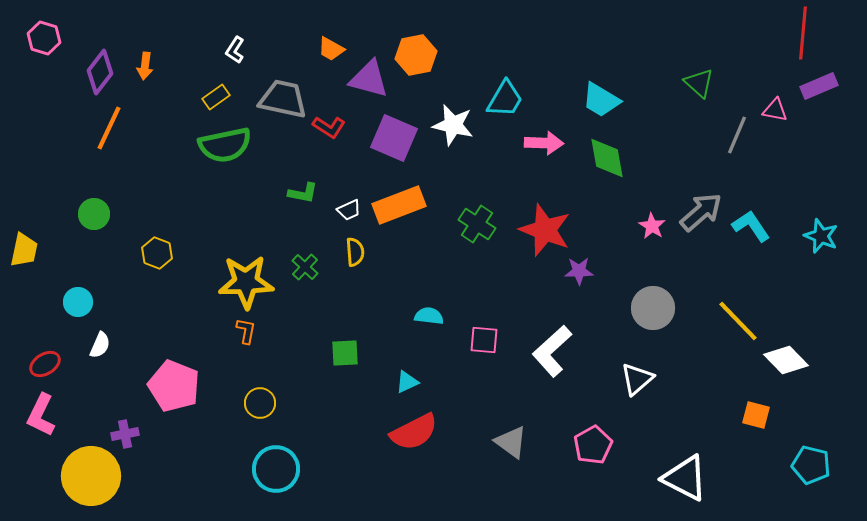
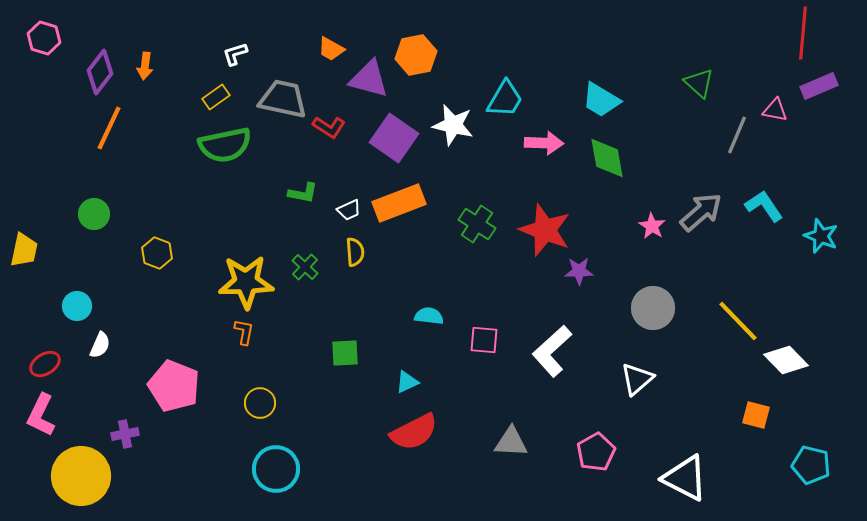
white L-shape at (235, 50): moved 4 px down; rotated 40 degrees clockwise
purple square at (394, 138): rotated 12 degrees clockwise
orange rectangle at (399, 205): moved 2 px up
cyan L-shape at (751, 226): moved 13 px right, 20 px up
cyan circle at (78, 302): moved 1 px left, 4 px down
orange L-shape at (246, 331): moved 2 px left, 1 px down
gray triangle at (511, 442): rotated 33 degrees counterclockwise
pink pentagon at (593, 445): moved 3 px right, 7 px down
yellow circle at (91, 476): moved 10 px left
